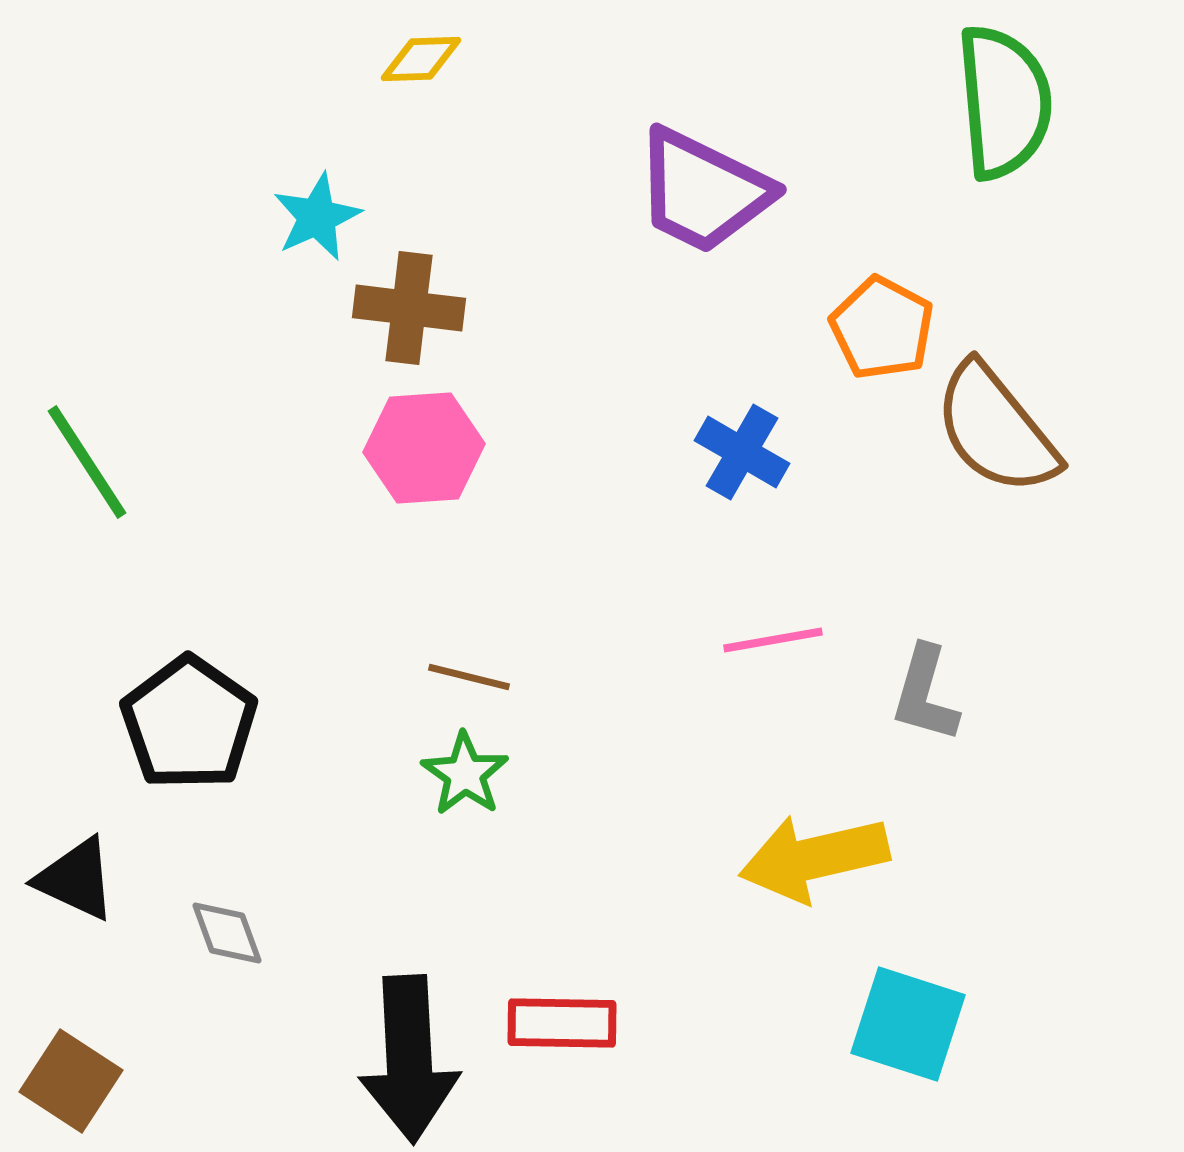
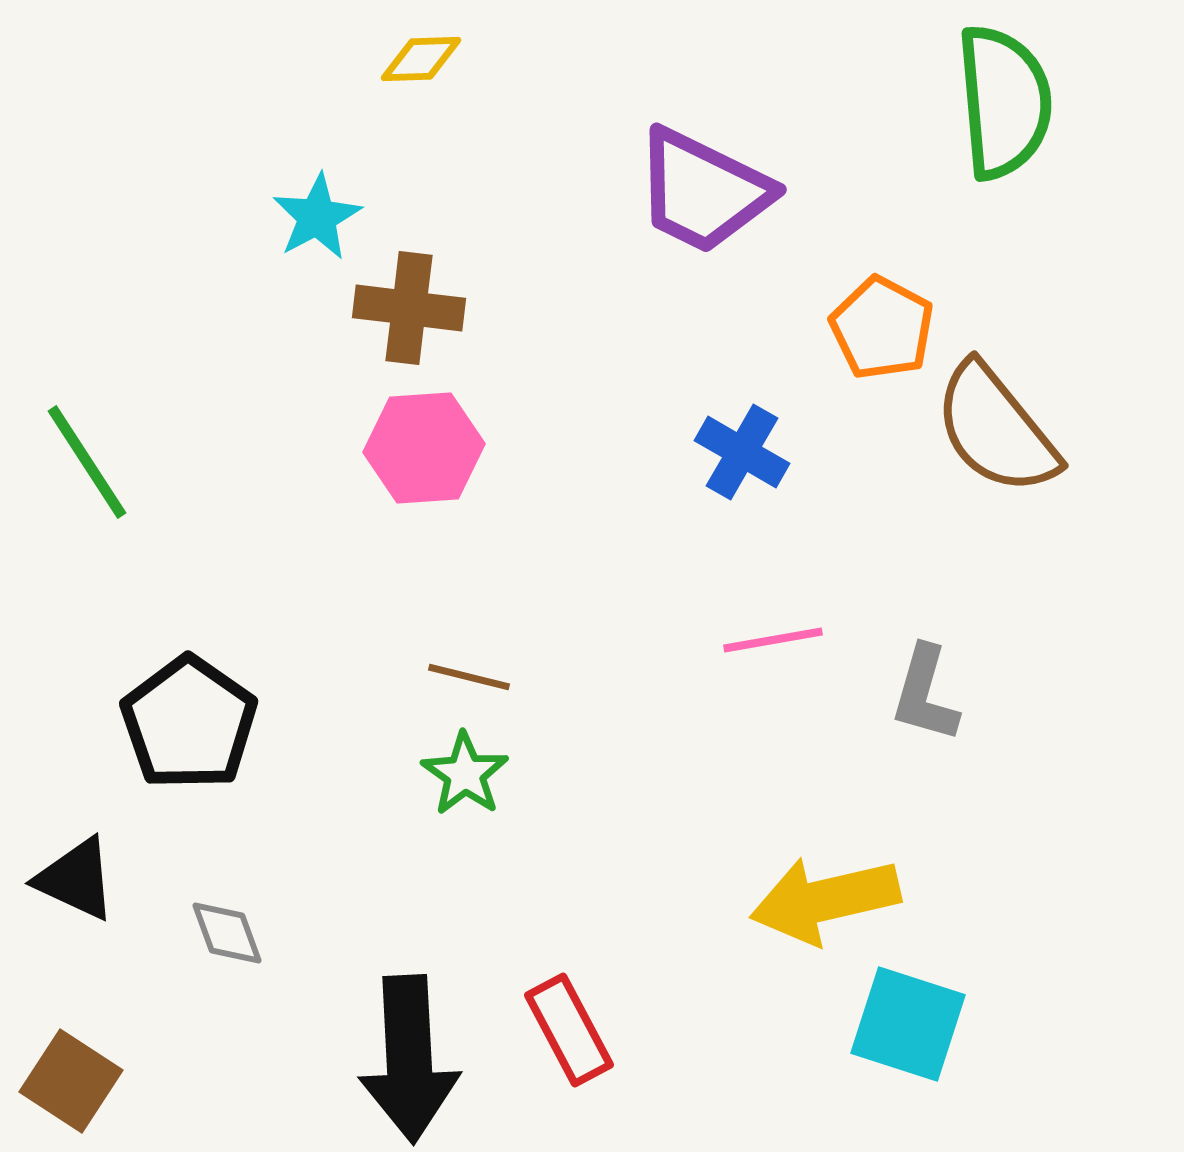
cyan star: rotated 4 degrees counterclockwise
yellow arrow: moved 11 px right, 42 px down
red rectangle: moved 7 px right, 7 px down; rotated 61 degrees clockwise
